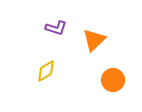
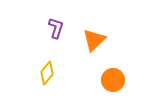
purple L-shape: rotated 90 degrees counterclockwise
yellow diamond: moved 1 px right, 2 px down; rotated 20 degrees counterclockwise
